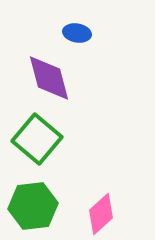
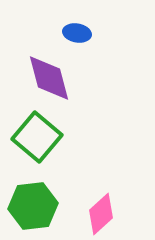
green square: moved 2 px up
